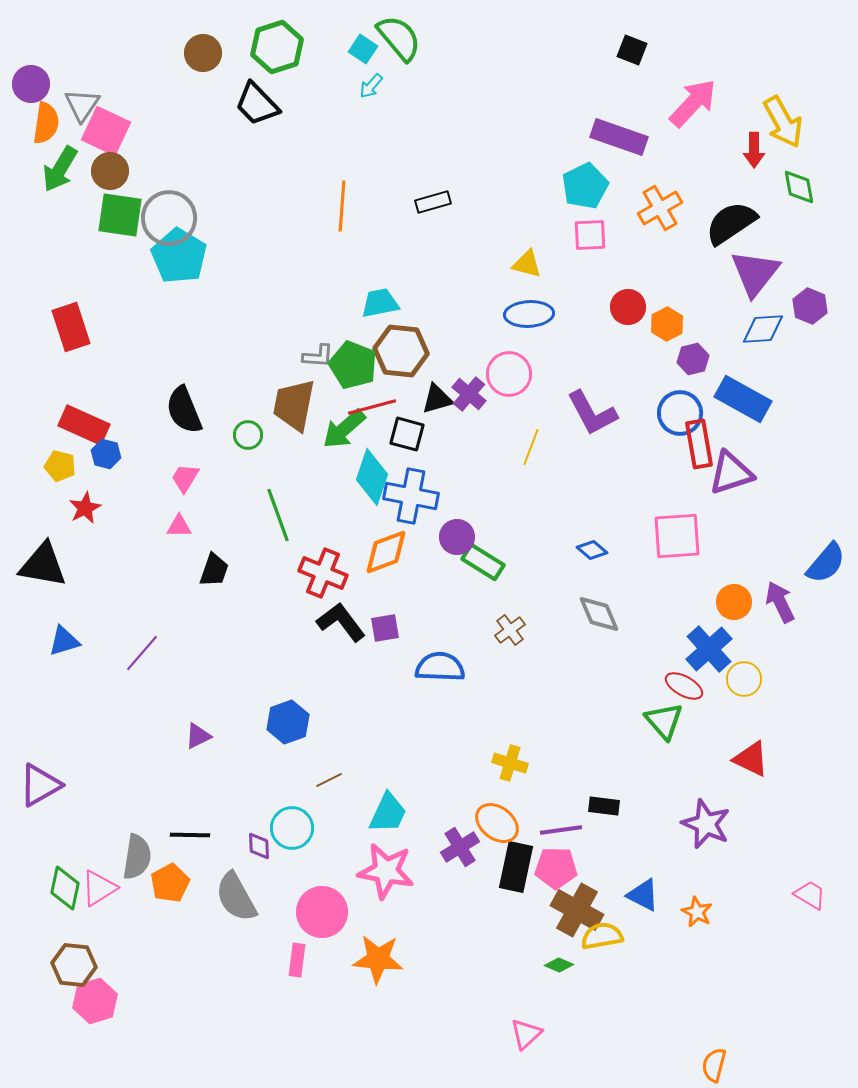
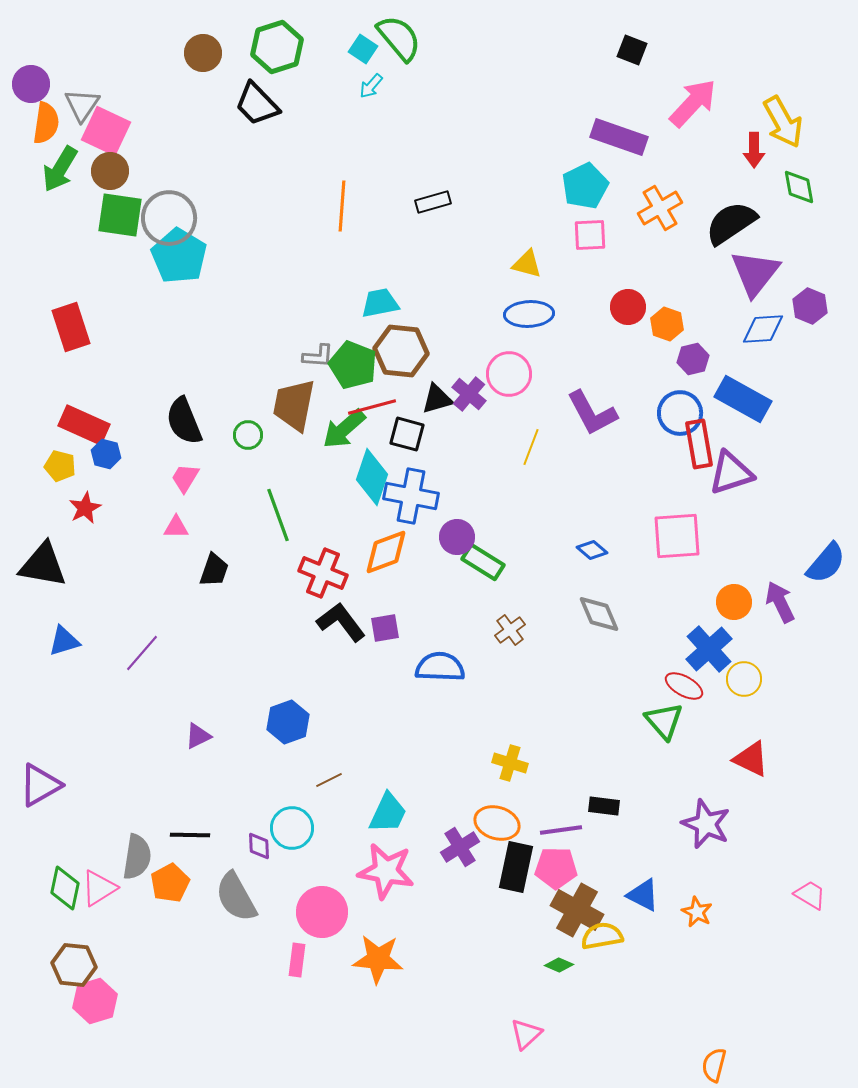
orange hexagon at (667, 324): rotated 12 degrees counterclockwise
black semicircle at (184, 410): moved 11 px down
pink triangle at (179, 526): moved 3 px left, 1 px down
orange ellipse at (497, 823): rotated 21 degrees counterclockwise
